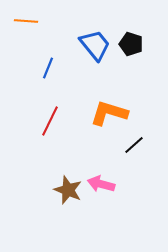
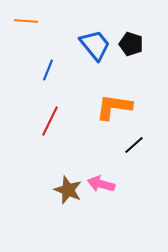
blue line: moved 2 px down
orange L-shape: moved 5 px right, 6 px up; rotated 9 degrees counterclockwise
